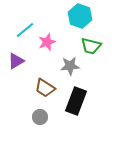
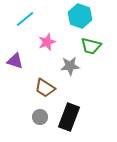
cyan line: moved 11 px up
purple triangle: moved 1 px left; rotated 48 degrees clockwise
black rectangle: moved 7 px left, 16 px down
